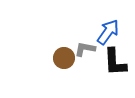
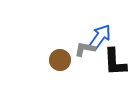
blue arrow: moved 8 px left, 5 px down
brown circle: moved 4 px left, 2 px down
